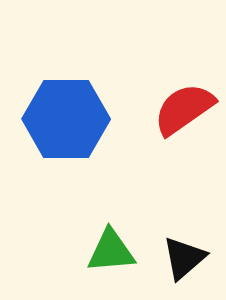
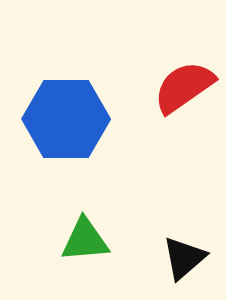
red semicircle: moved 22 px up
green triangle: moved 26 px left, 11 px up
